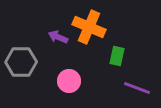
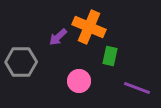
purple arrow: rotated 66 degrees counterclockwise
green rectangle: moved 7 px left
pink circle: moved 10 px right
